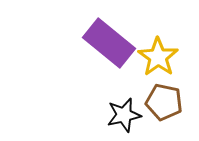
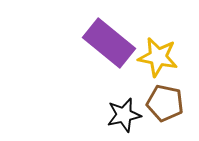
yellow star: rotated 24 degrees counterclockwise
brown pentagon: moved 1 px right, 1 px down
